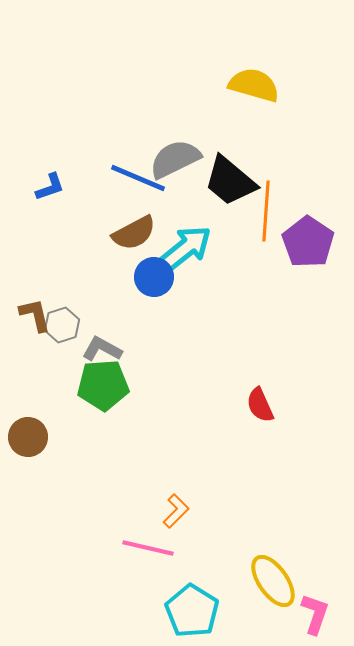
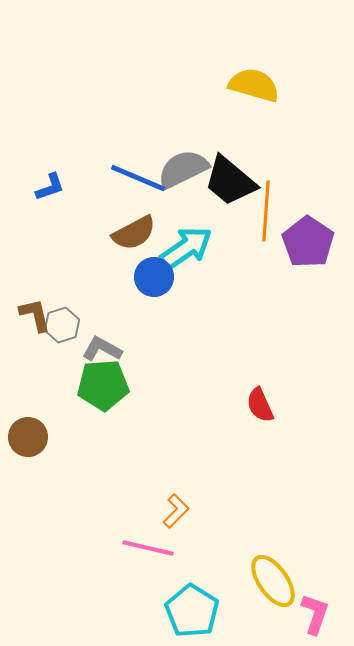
gray semicircle: moved 8 px right, 10 px down
cyan arrow: rotated 4 degrees clockwise
